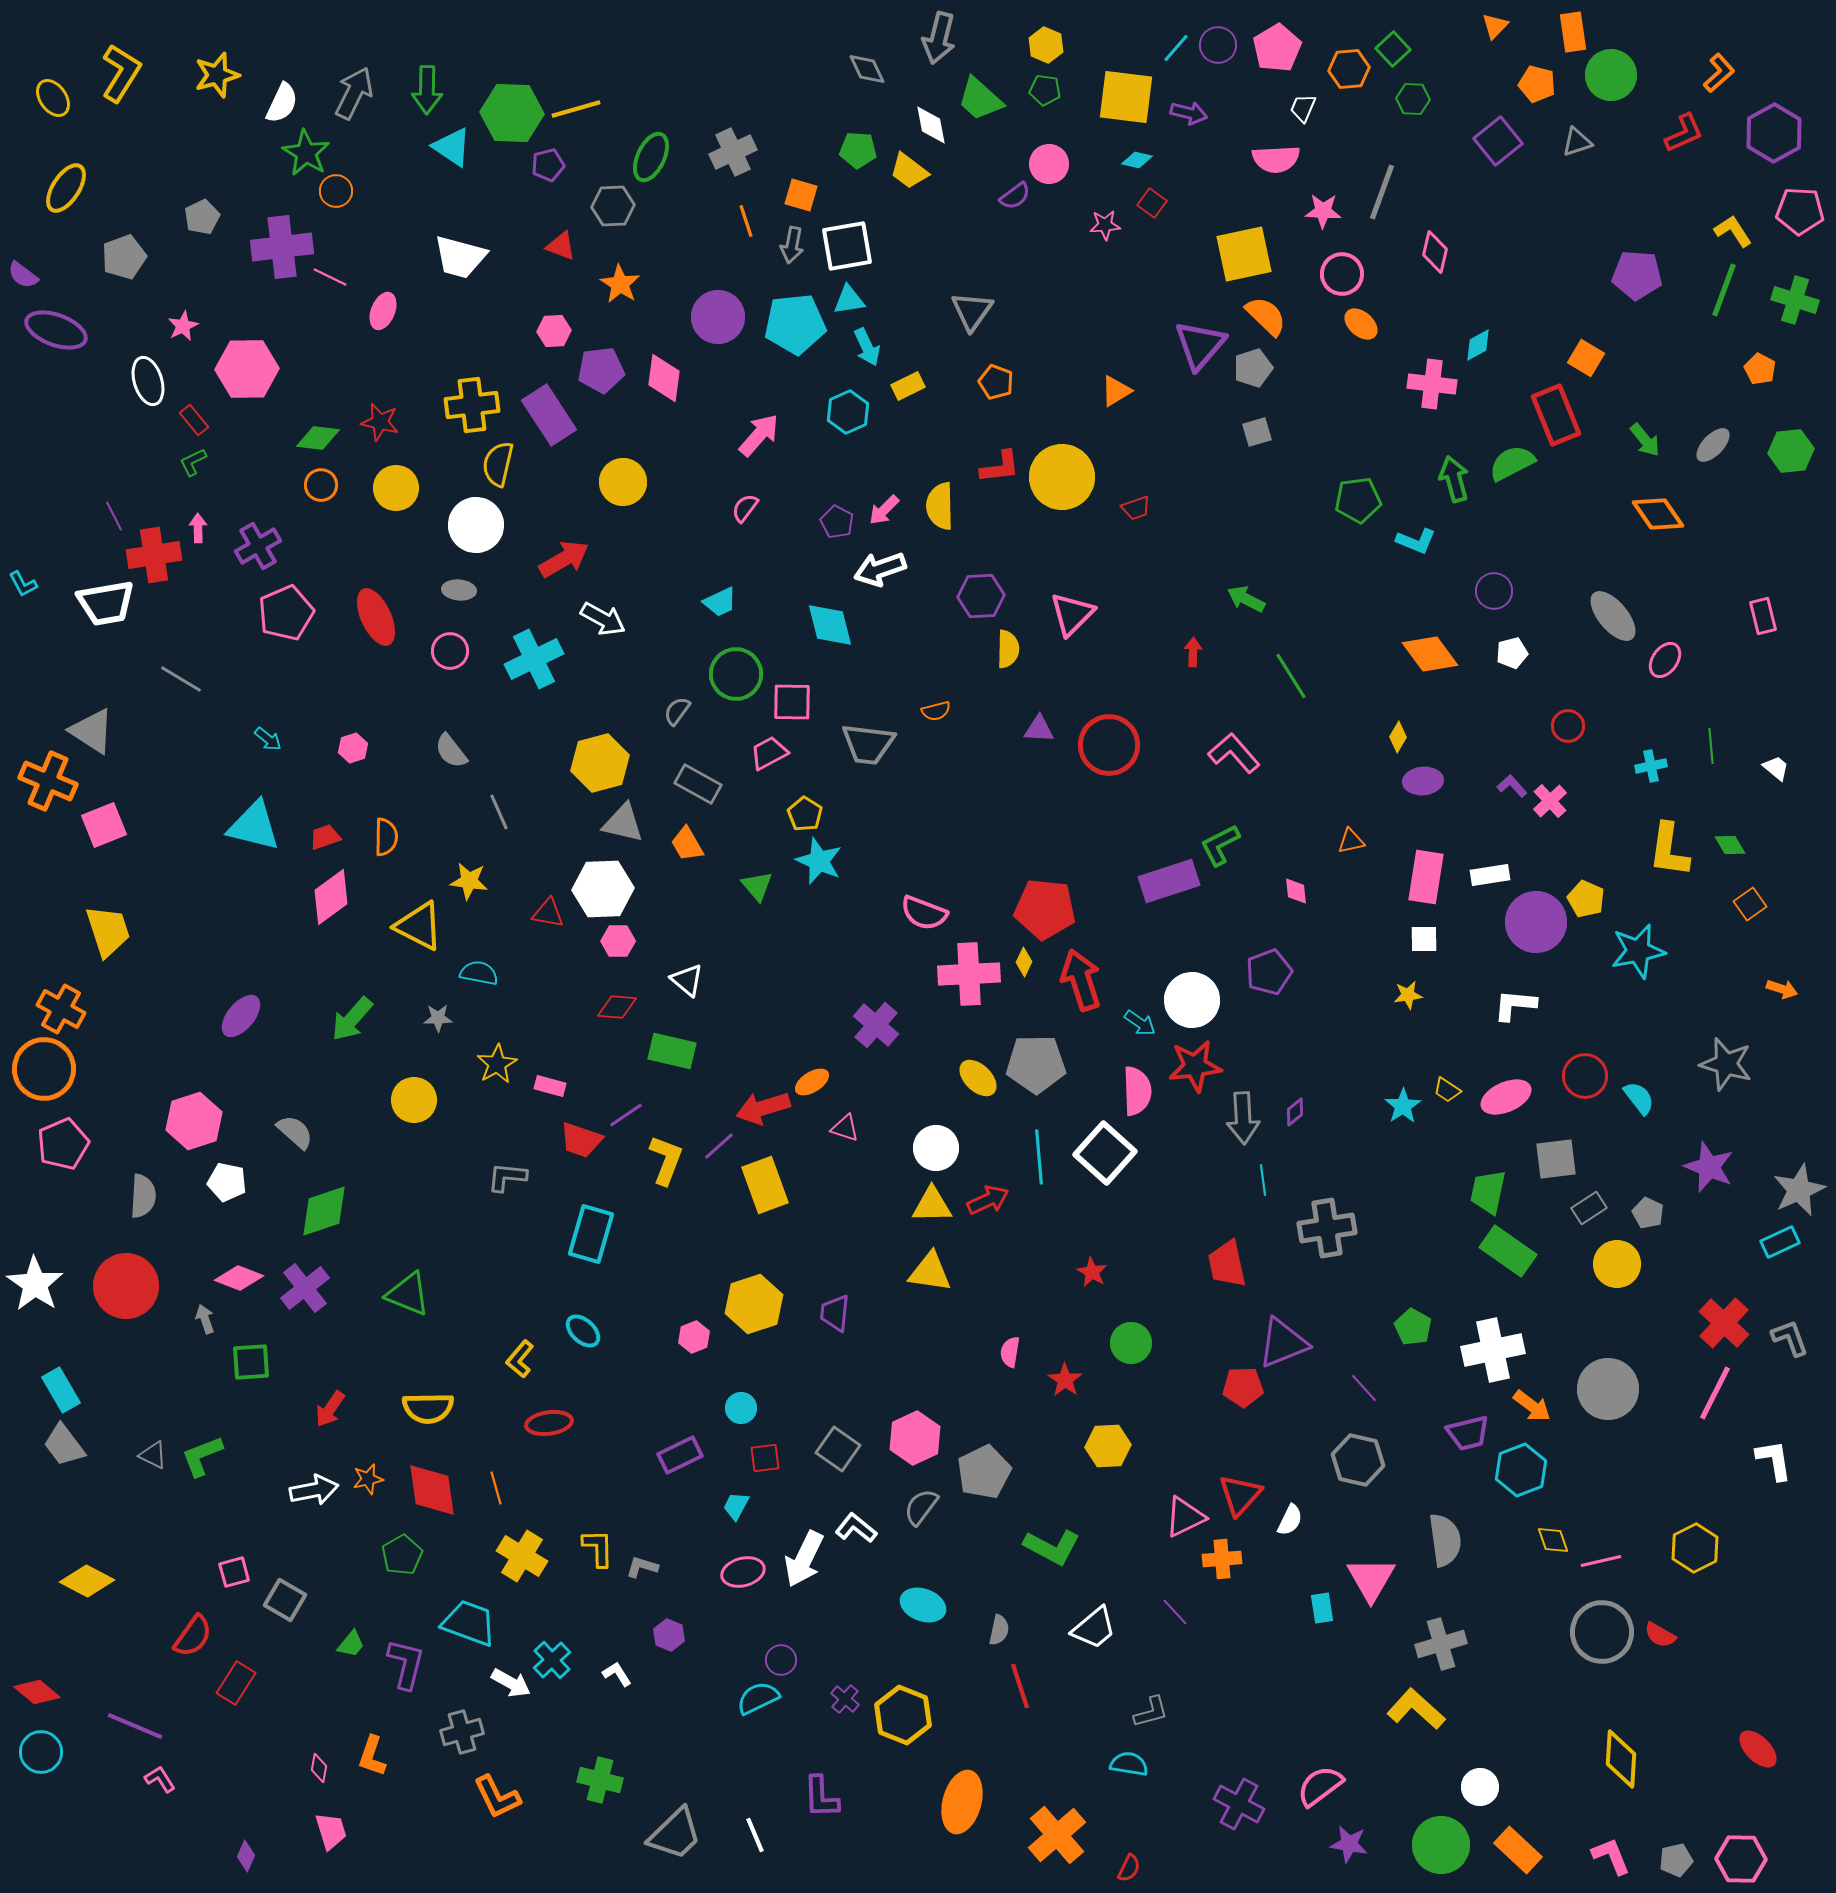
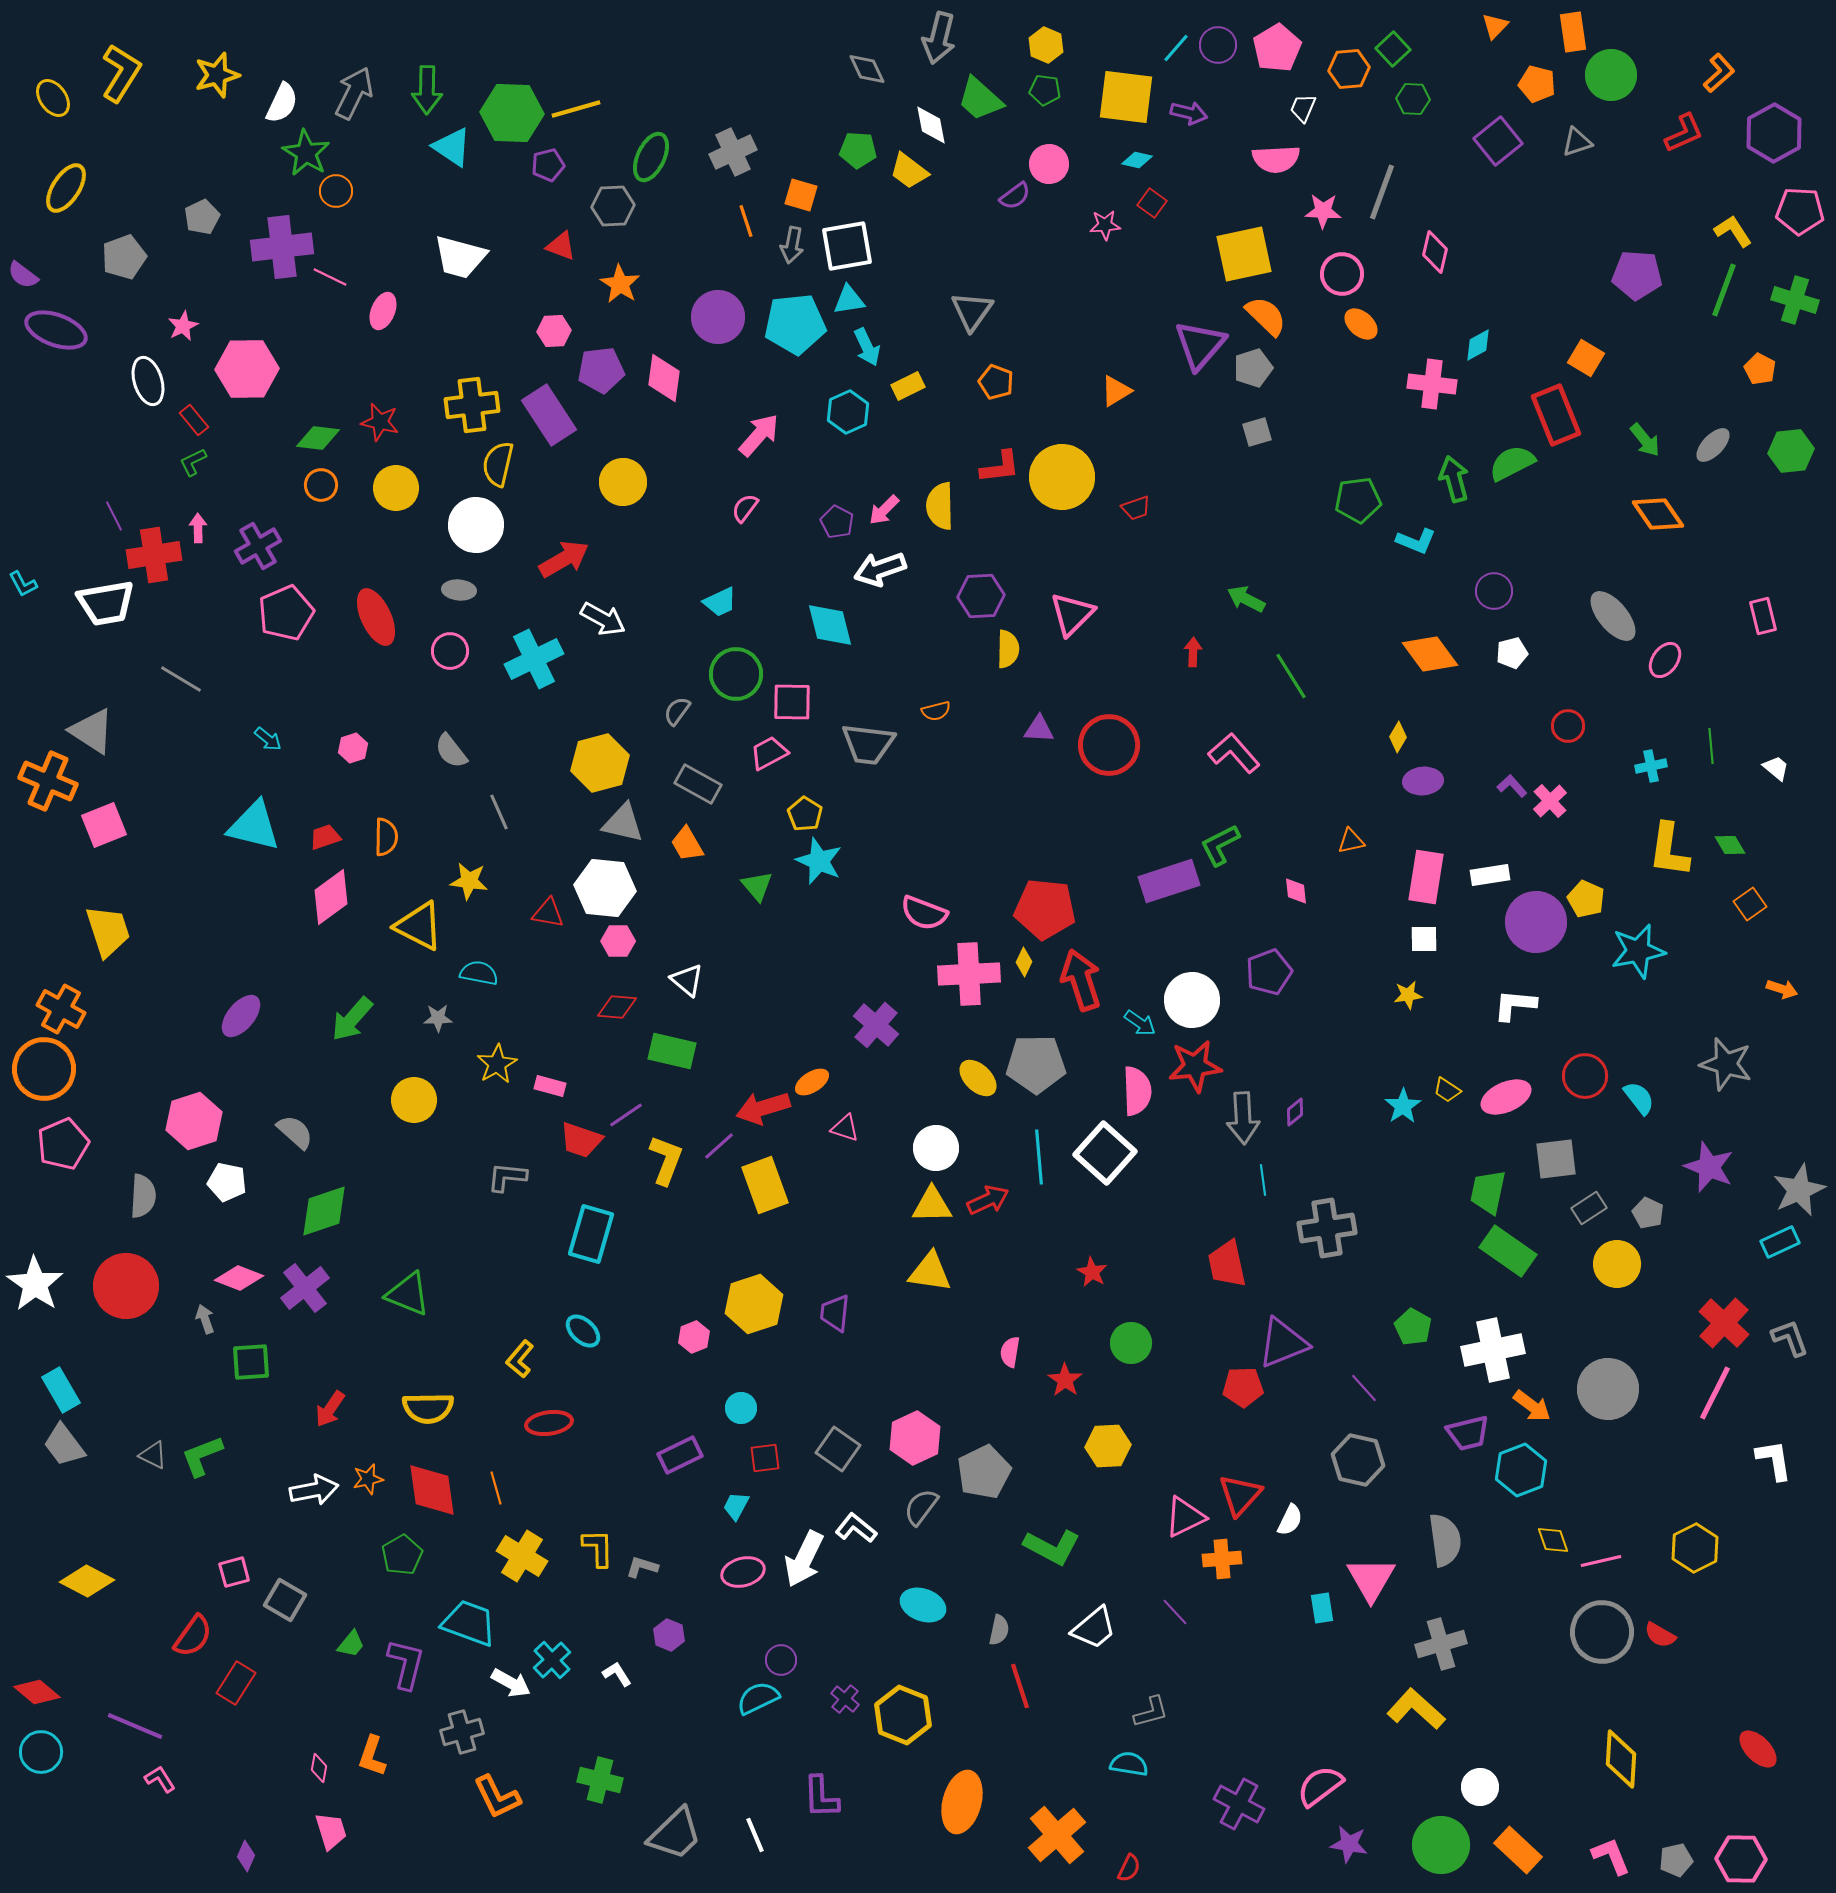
white hexagon at (603, 889): moved 2 px right, 1 px up; rotated 8 degrees clockwise
